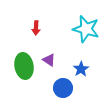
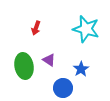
red arrow: rotated 16 degrees clockwise
